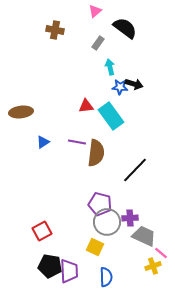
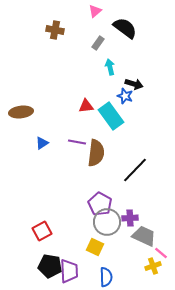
blue star: moved 5 px right, 9 px down; rotated 14 degrees clockwise
blue triangle: moved 1 px left, 1 px down
purple pentagon: rotated 15 degrees clockwise
